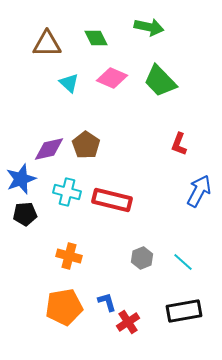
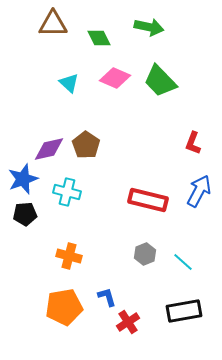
green diamond: moved 3 px right
brown triangle: moved 6 px right, 20 px up
pink diamond: moved 3 px right
red L-shape: moved 14 px right, 1 px up
blue star: moved 2 px right
red rectangle: moved 36 px right
gray hexagon: moved 3 px right, 4 px up
blue L-shape: moved 5 px up
